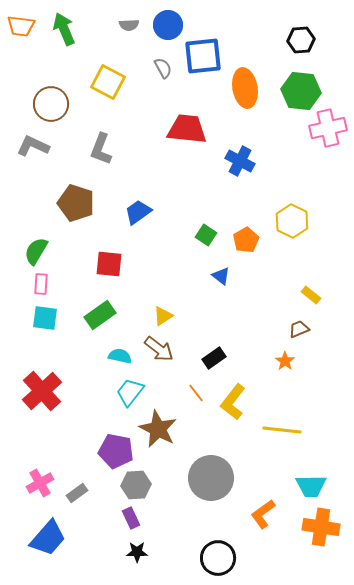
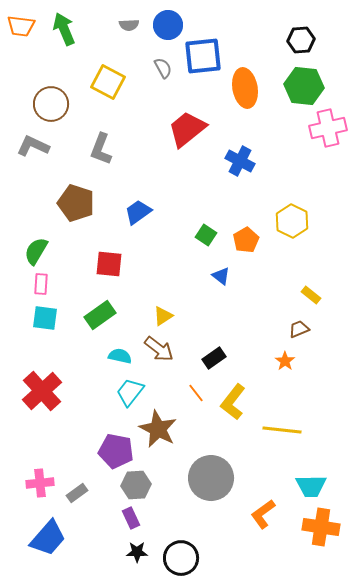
green hexagon at (301, 91): moved 3 px right, 5 px up
red trapezoid at (187, 129): rotated 45 degrees counterclockwise
pink cross at (40, 483): rotated 24 degrees clockwise
black circle at (218, 558): moved 37 px left
